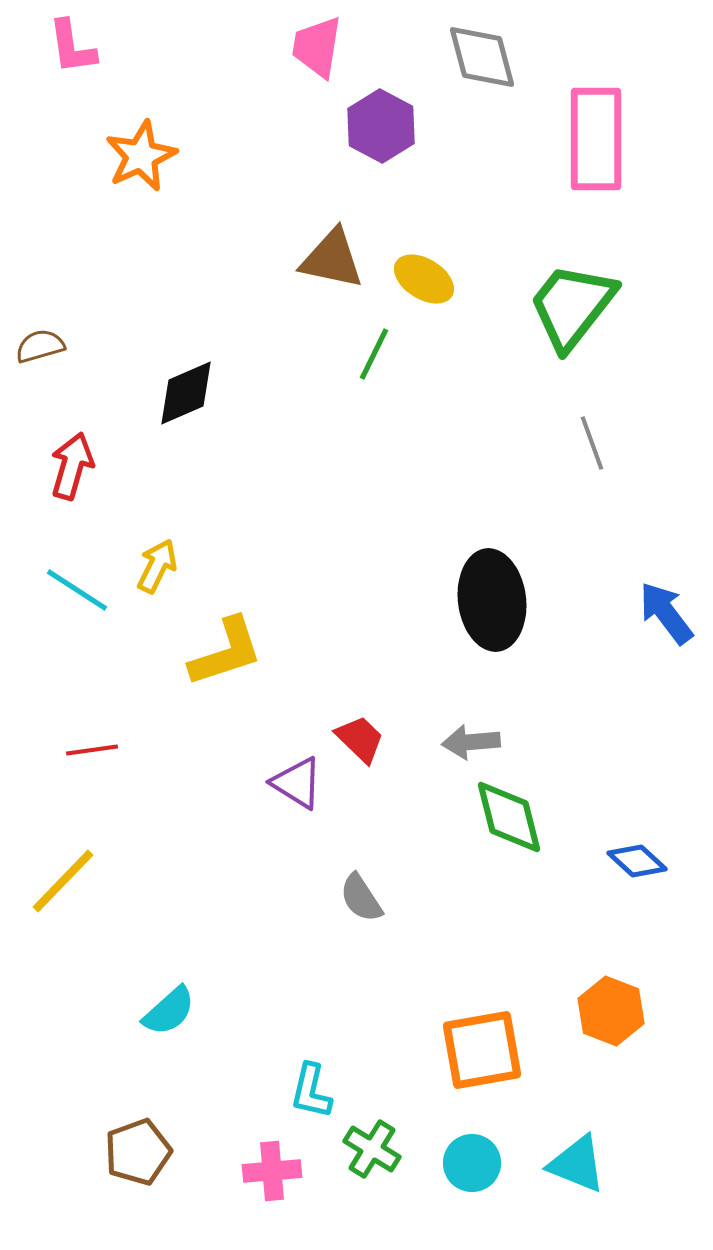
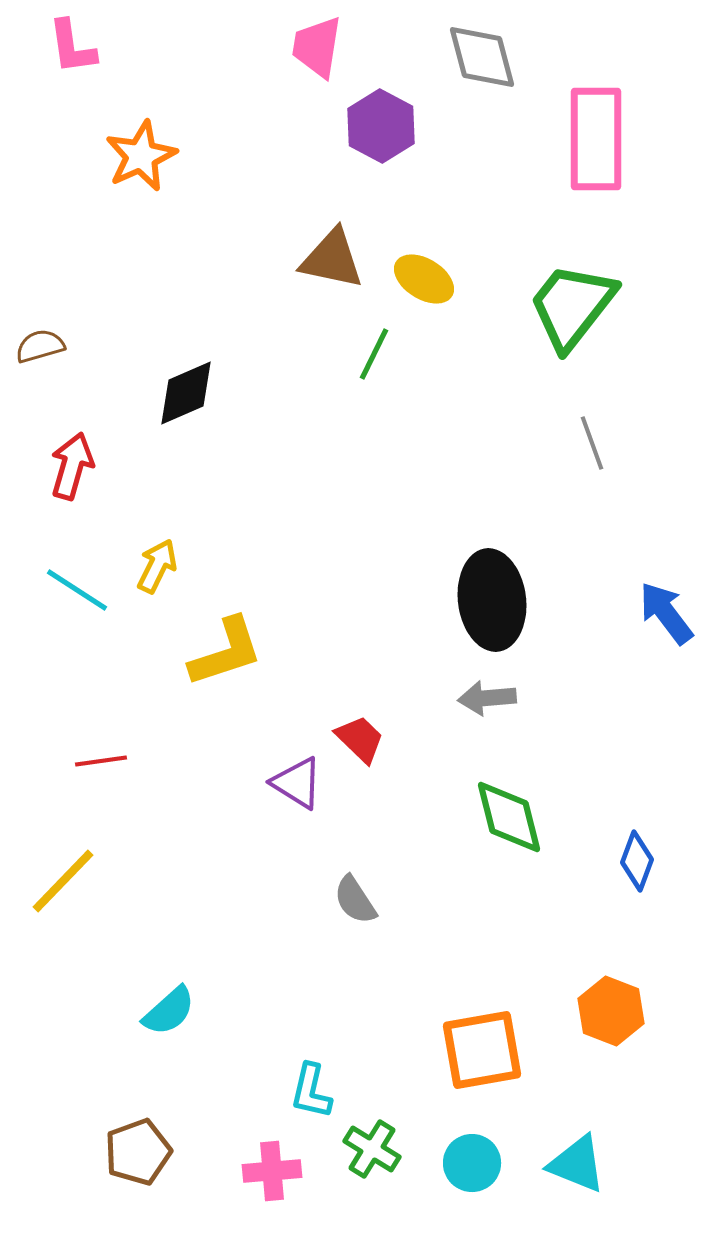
gray arrow: moved 16 px right, 44 px up
red line: moved 9 px right, 11 px down
blue diamond: rotated 68 degrees clockwise
gray semicircle: moved 6 px left, 2 px down
